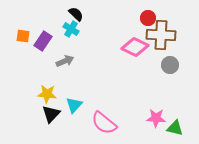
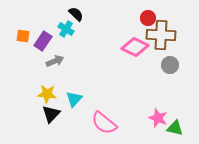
cyan cross: moved 5 px left
gray arrow: moved 10 px left
cyan triangle: moved 6 px up
pink star: moved 2 px right; rotated 18 degrees clockwise
